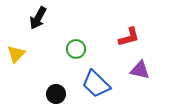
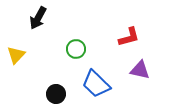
yellow triangle: moved 1 px down
